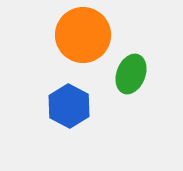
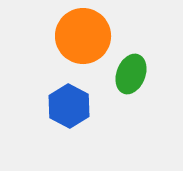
orange circle: moved 1 px down
